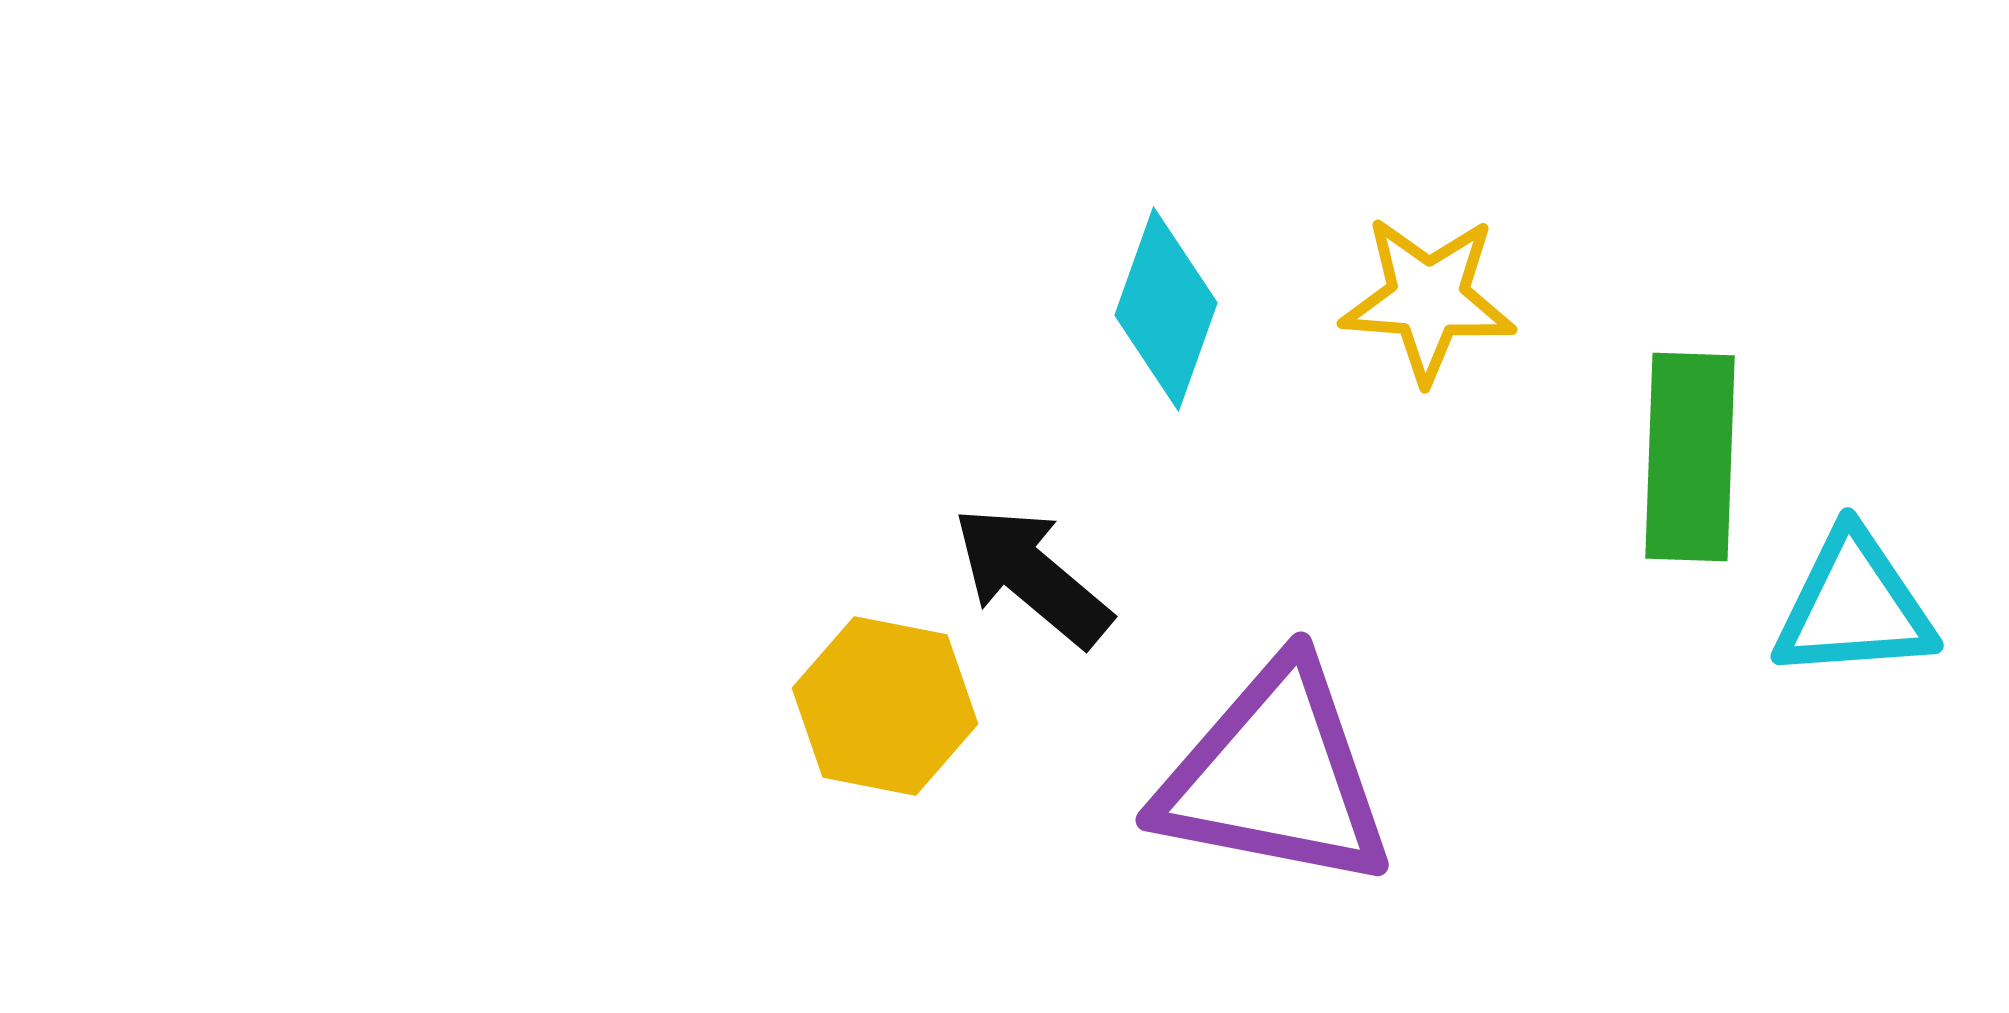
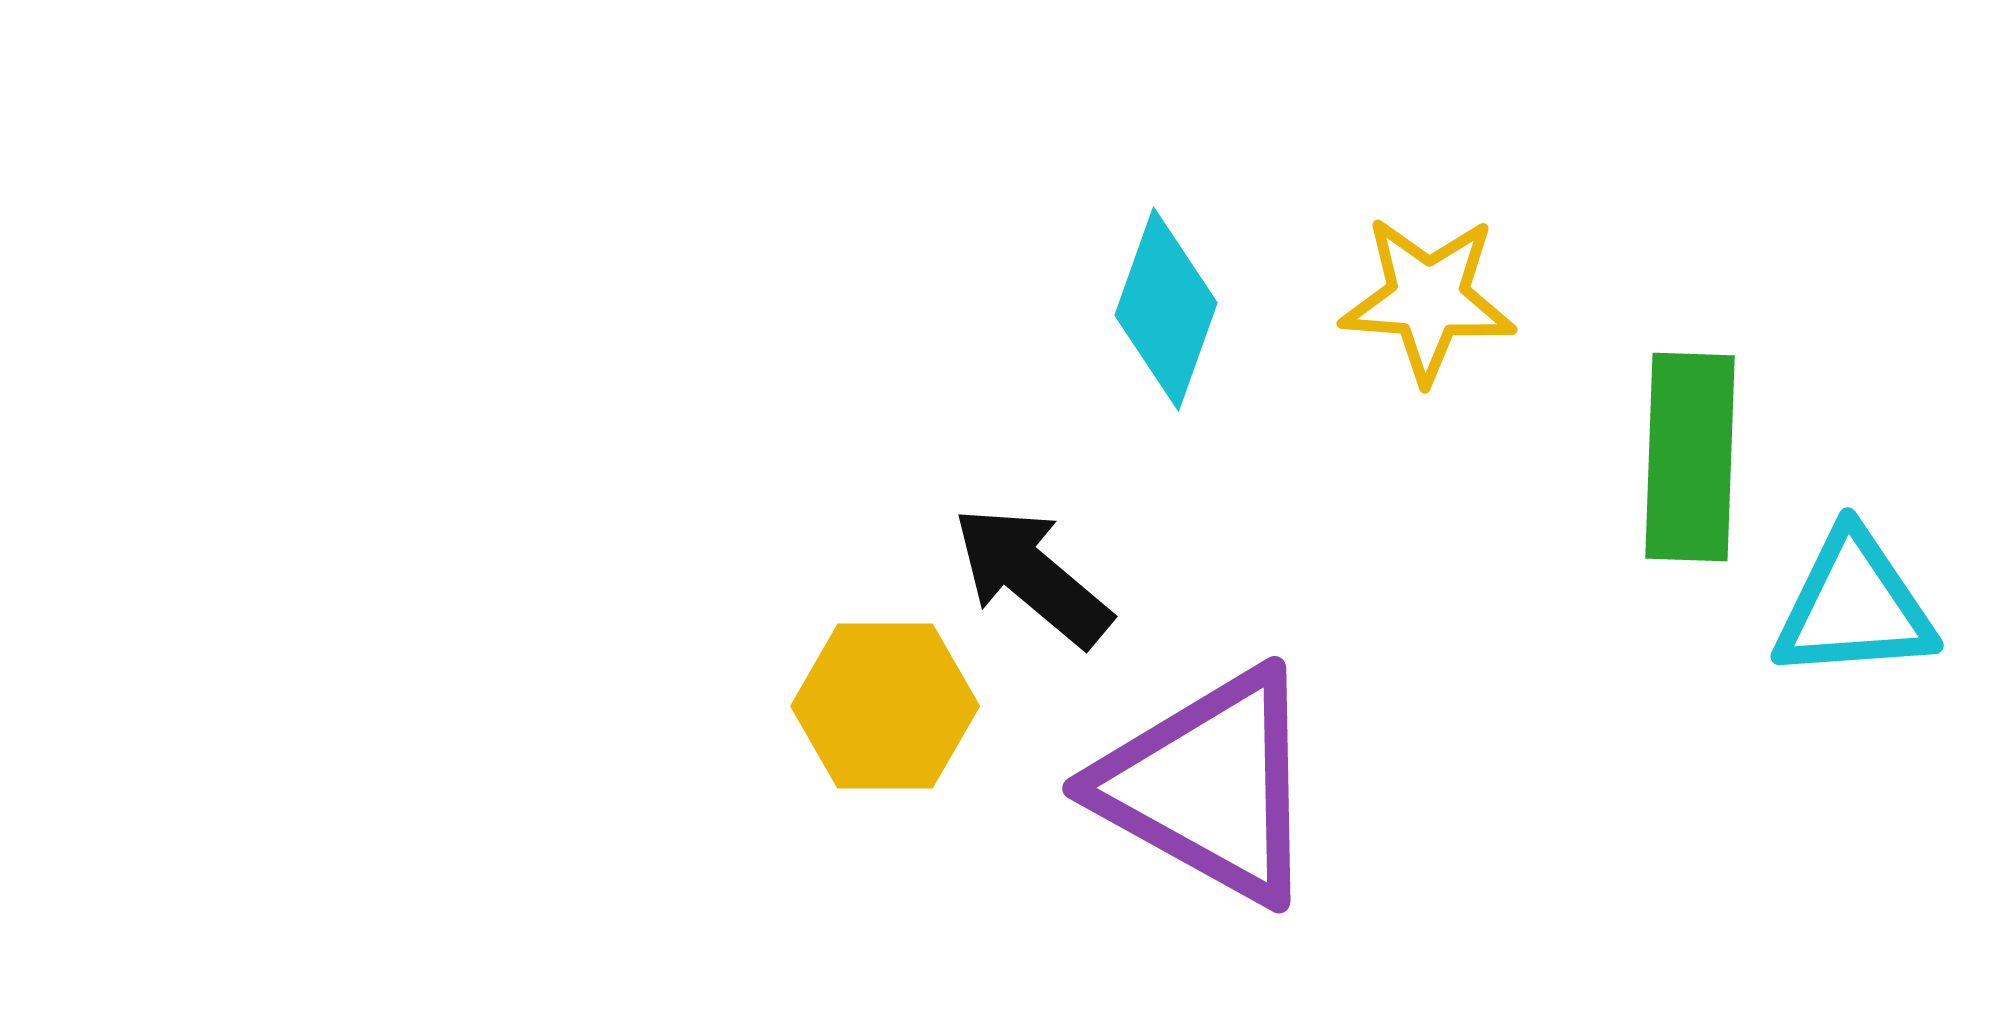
yellow hexagon: rotated 11 degrees counterclockwise
purple triangle: moved 66 px left, 10 px down; rotated 18 degrees clockwise
